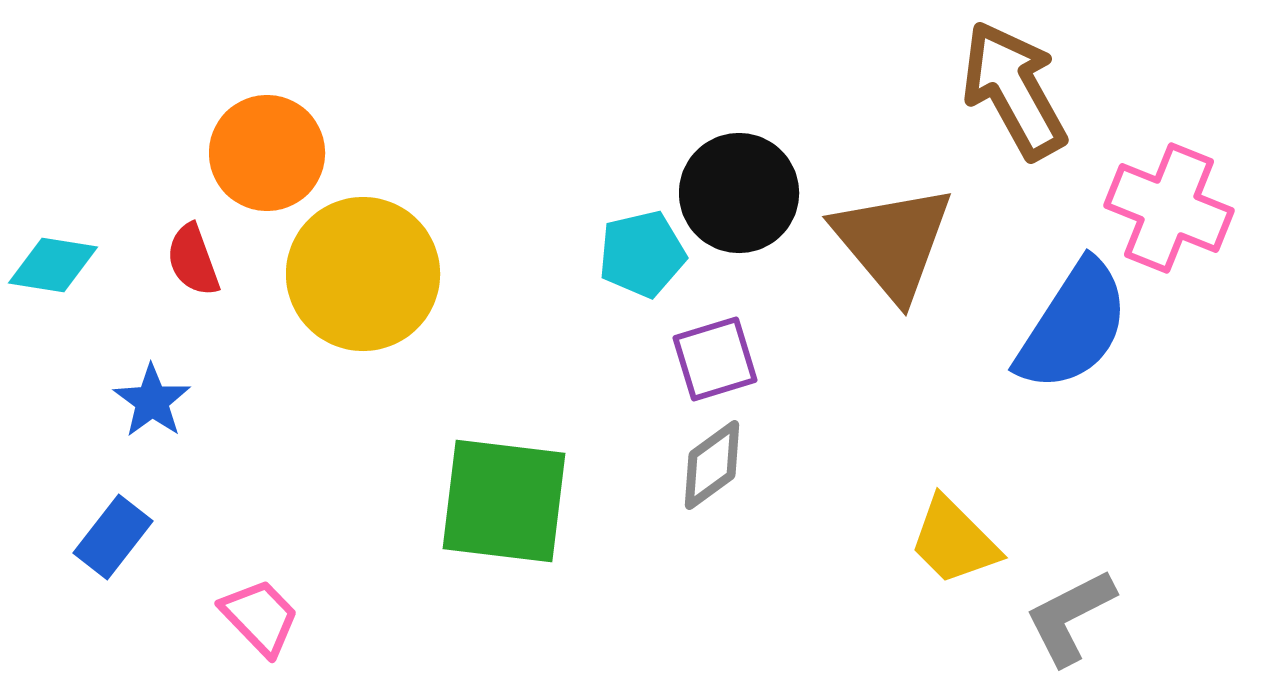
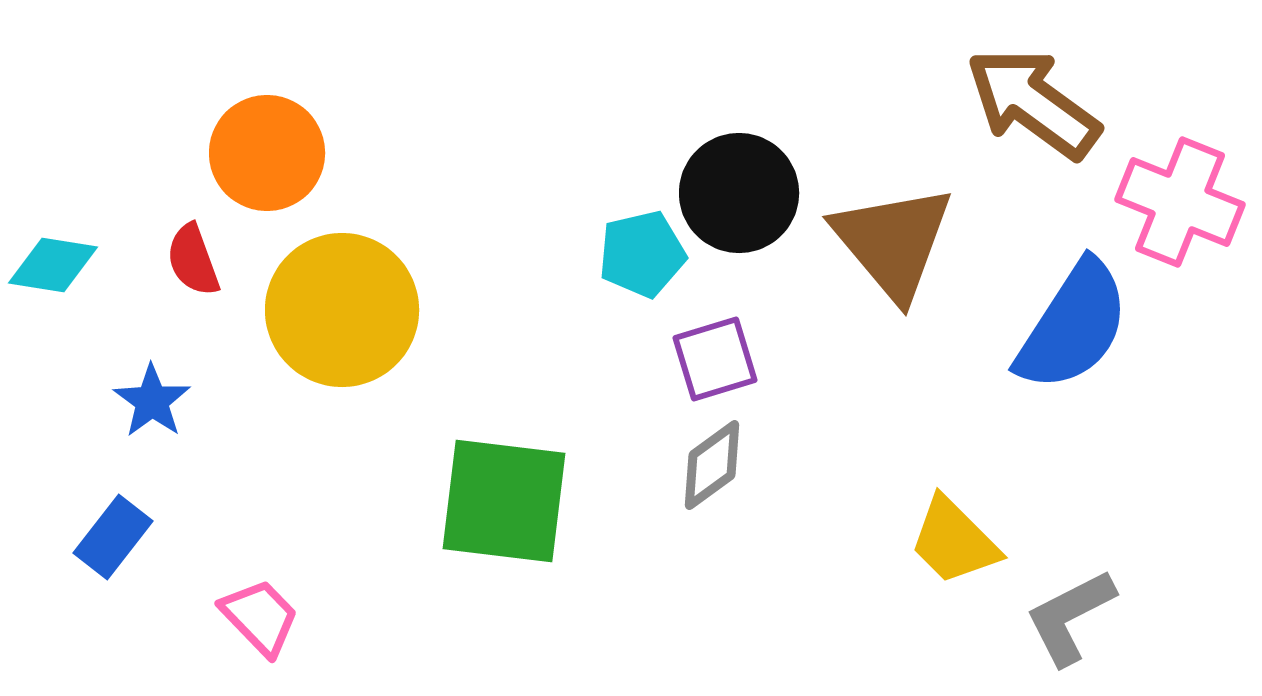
brown arrow: moved 19 px right, 13 px down; rotated 25 degrees counterclockwise
pink cross: moved 11 px right, 6 px up
yellow circle: moved 21 px left, 36 px down
